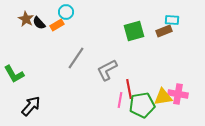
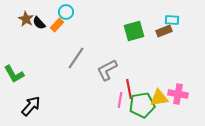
orange rectangle: rotated 16 degrees counterclockwise
yellow triangle: moved 4 px left, 1 px down
